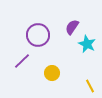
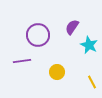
cyan star: moved 2 px right, 1 px down
purple line: rotated 36 degrees clockwise
yellow circle: moved 5 px right, 1 px up
yellow line: moved 2 px right, 4 px up
